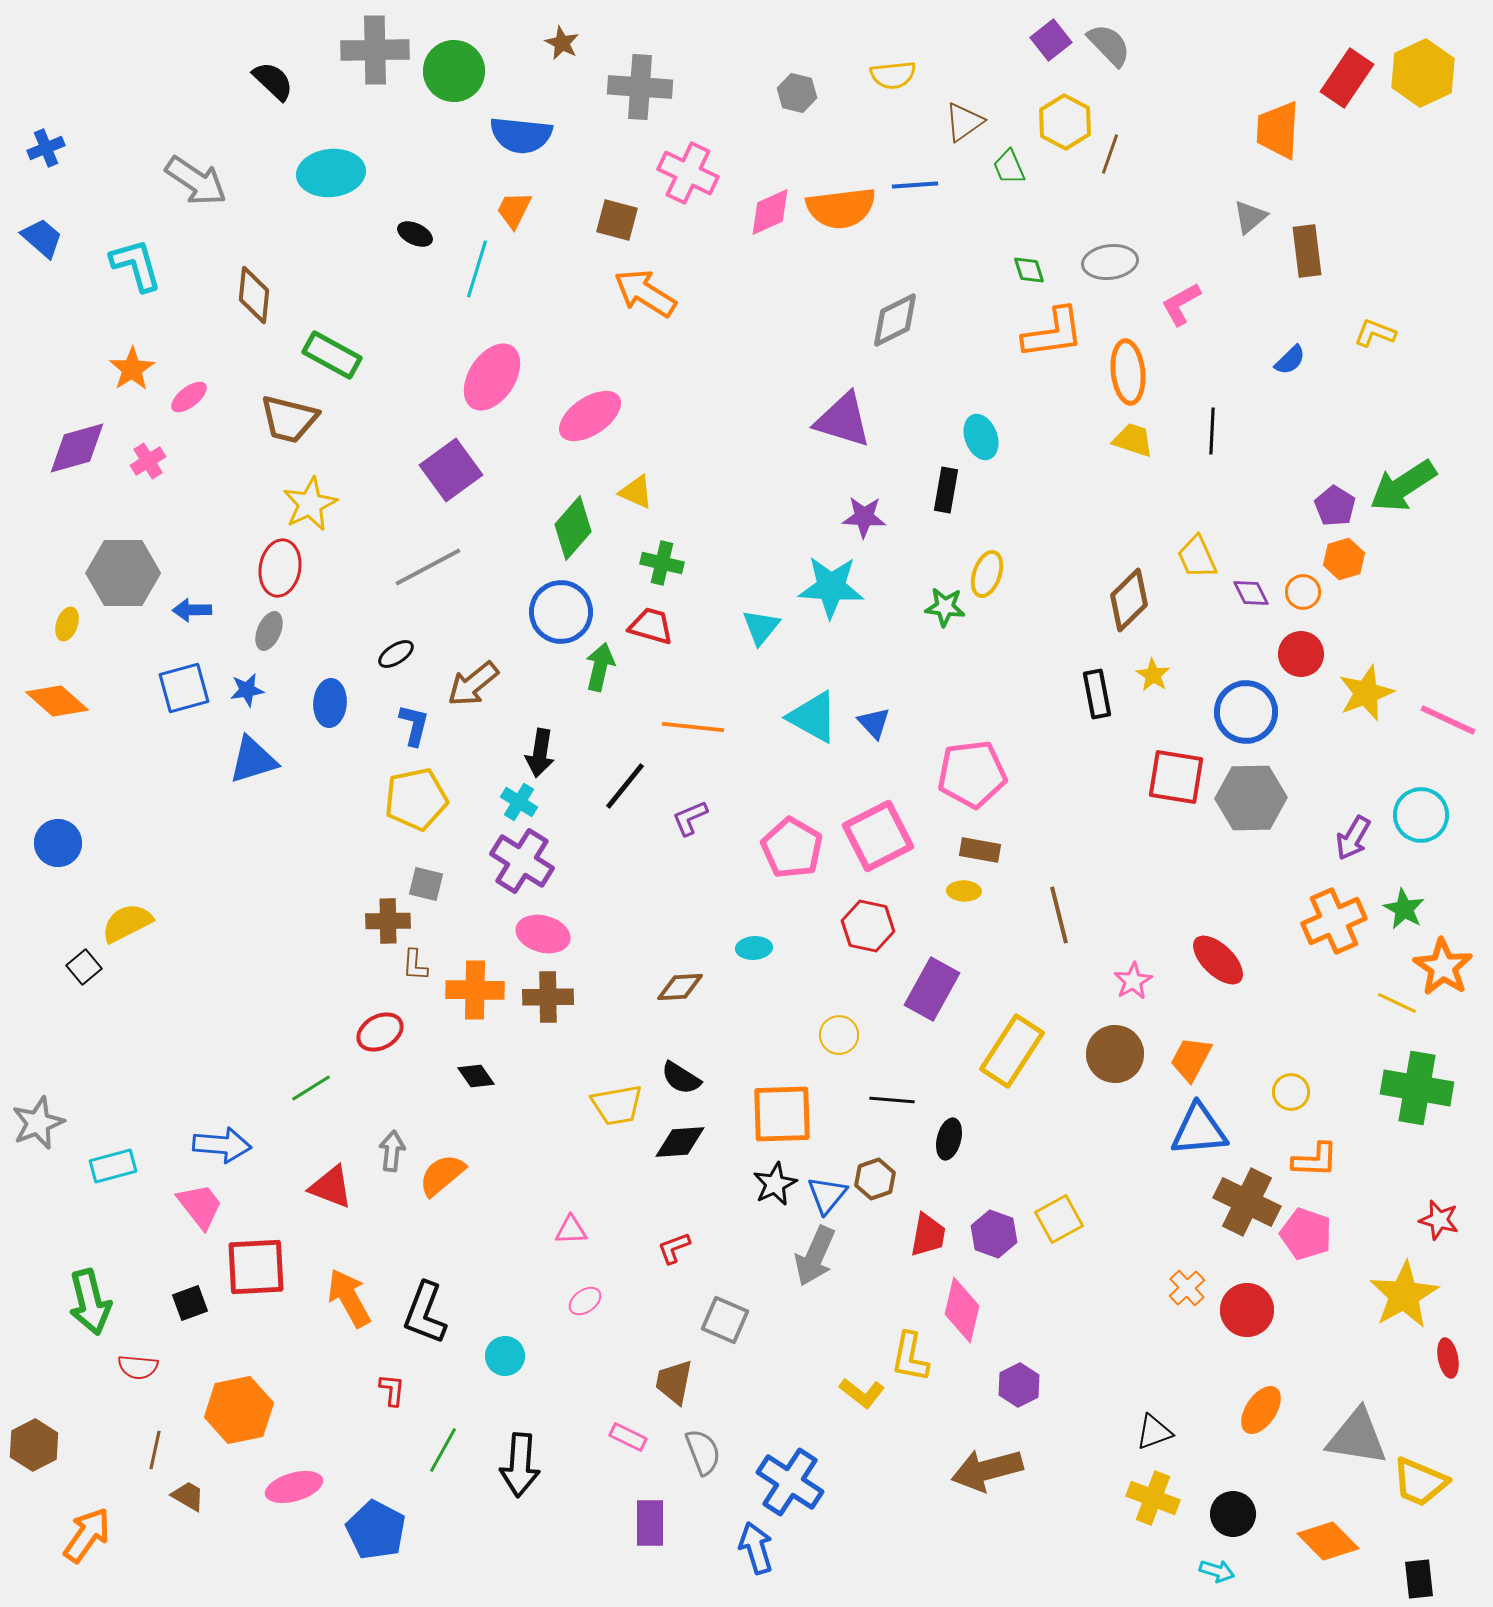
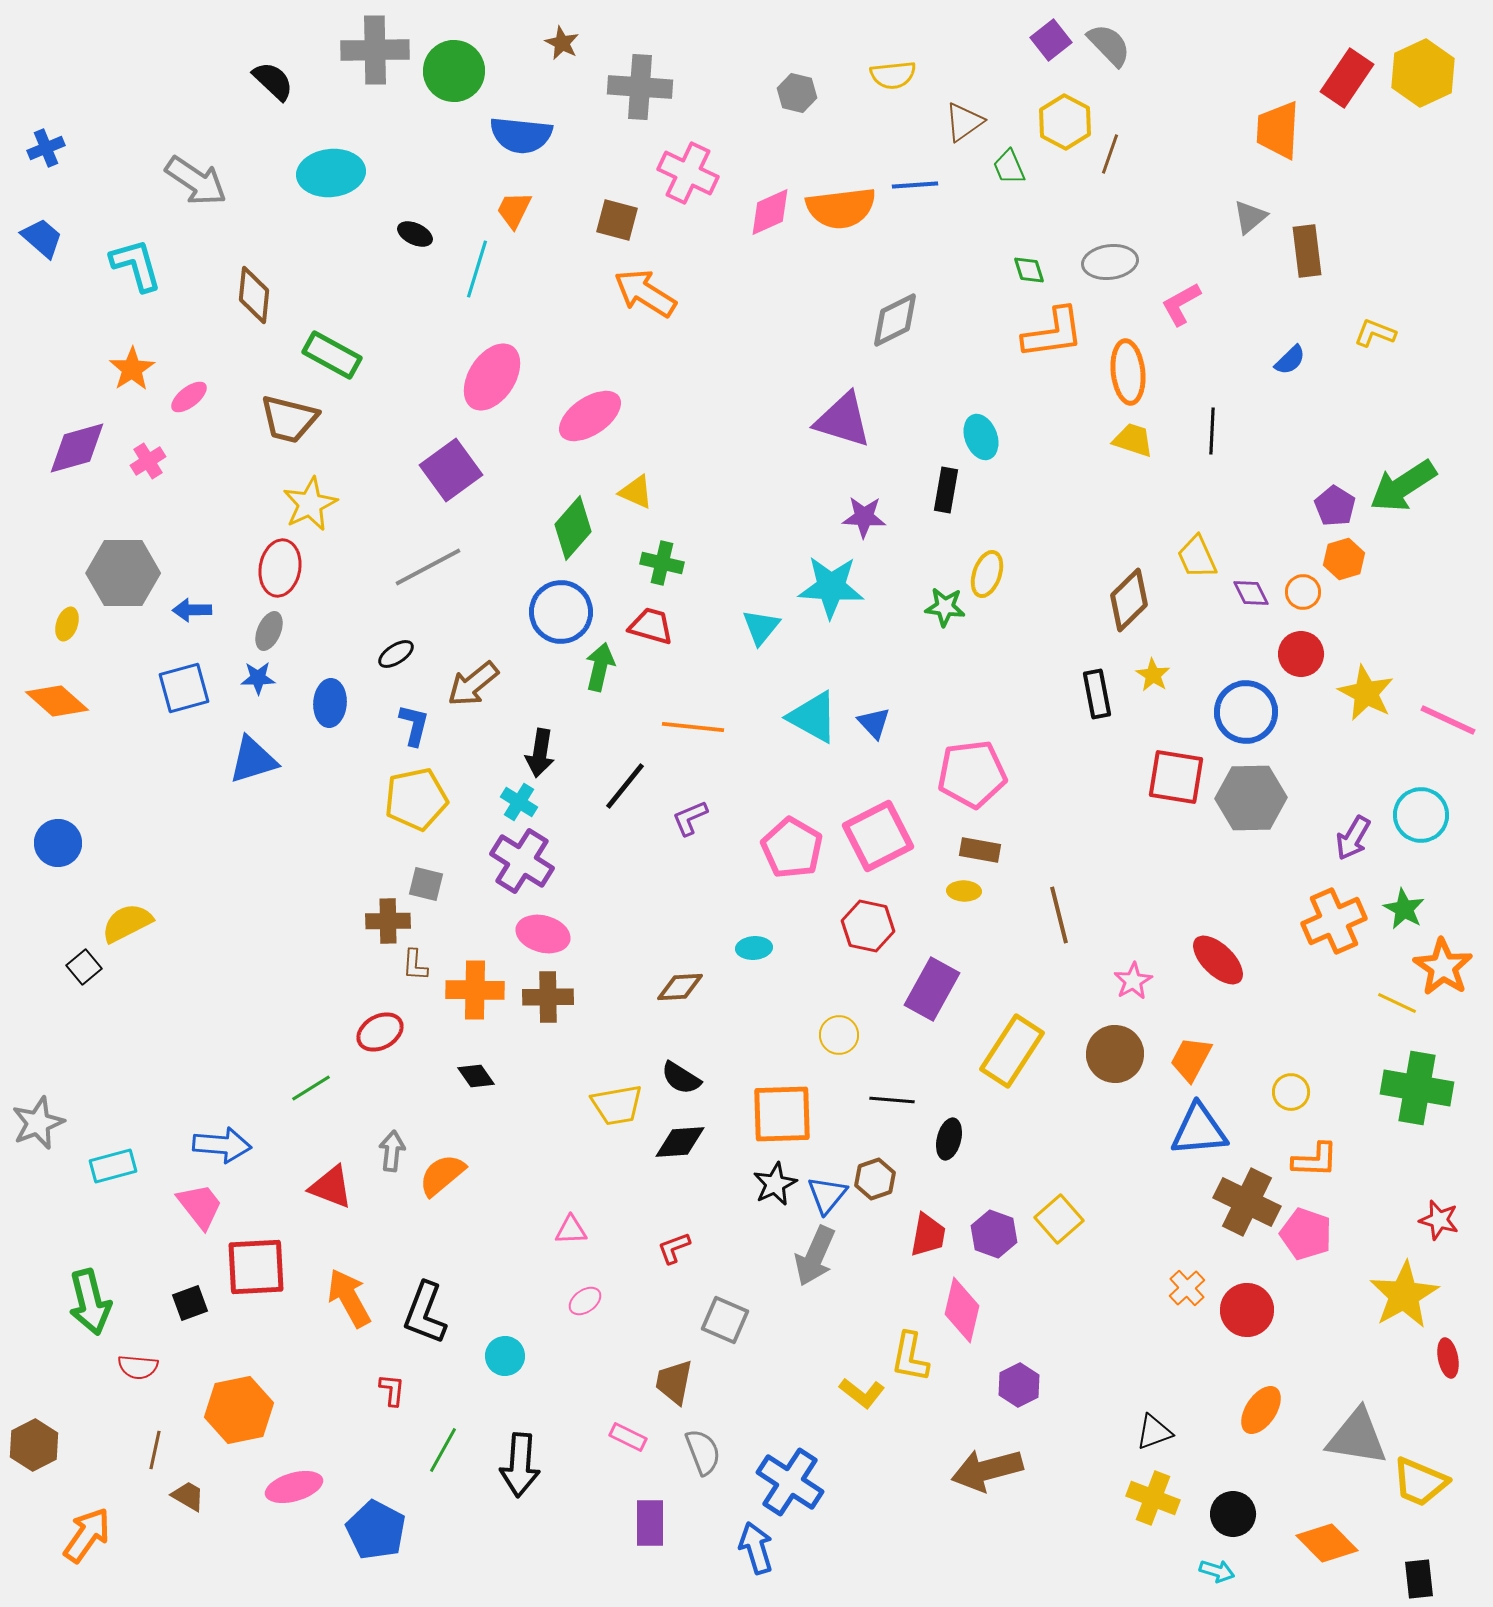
blue star at (247, 690): moved 11 px right, 12 px up; rotated 8 degrees clockwise
yellow star at (1366, 693): rotated 24 degrees counterclockwise
yellow square at (1059, 1219): rotated 12 degrees counterclockwise
orange diamond at (1328, 1541): moved 1 px left, 2 px down
